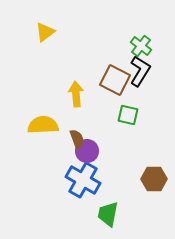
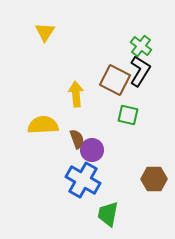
yellow triangle: rotated 20 degrees counterclockwise
purple circle: moved 5 px right, 1 px up
